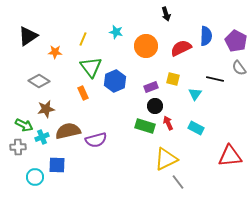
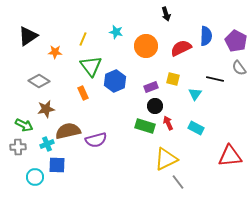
green triangle: moved 1 px up
cyan cross: moved 5 px right, 7 px down
